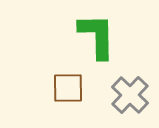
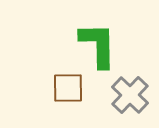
green L-shape: moved 1 px right, 9 px down
